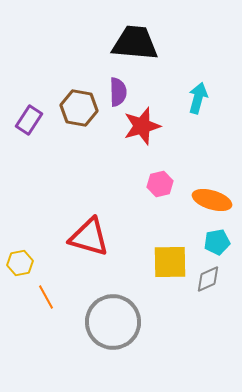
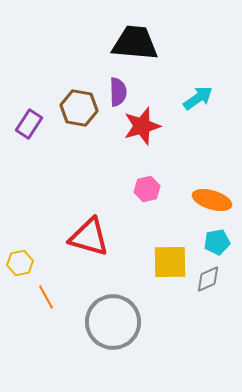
cyan arrow: rotated 40 degrees clockwise
purple rectangle: moved 4 px down
pink hexagon: moved 13 px left, 5 px down
